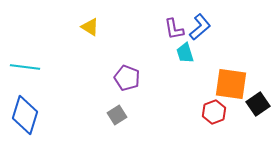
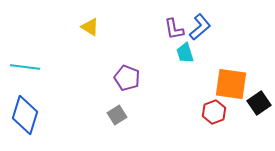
black square: moved 1 px right, 1 px up
